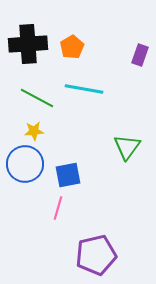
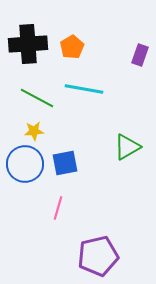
green triangle: rotated 24 degrees clockwise
blue square: moved 3 px left, 12 px up
purple pentagon: moved 2 px right, 1 px down
